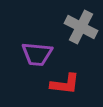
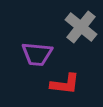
gray cross: rotated 12 degrees clockwise
